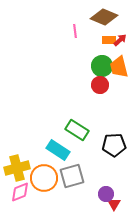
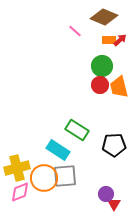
pink line: rotated 40 degrees counterclockwise
orange trapezoid: moved 20 px down
gray square: moved 7 px left; rotated 10 degrees clockwise
